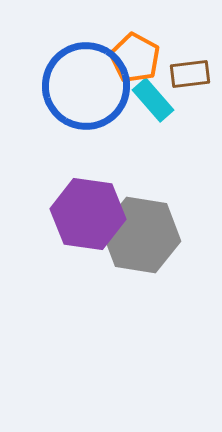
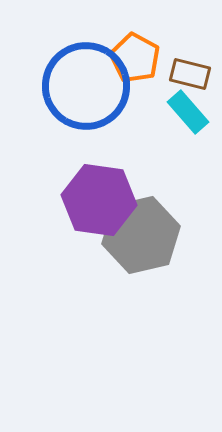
brown rectangle: rotated 21 degrees clockwise
cyan rectangle: moved 35 px right, 12 px down
purple hexagon: moved 11 px right, 14 px up
gray hexagon: rotated 22 degrees counterclockwise
